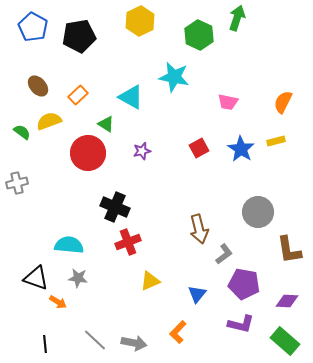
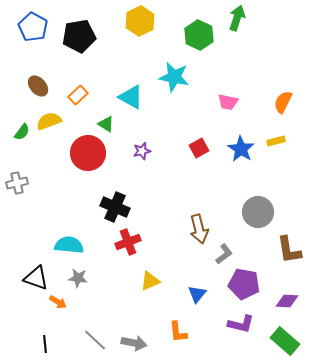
green semicircle: rotated 90 degrees clockwise
orange L-shape: rotated 50 degrees counterclockwise
